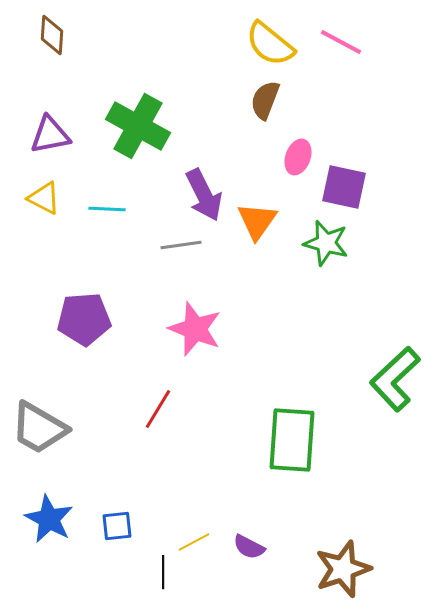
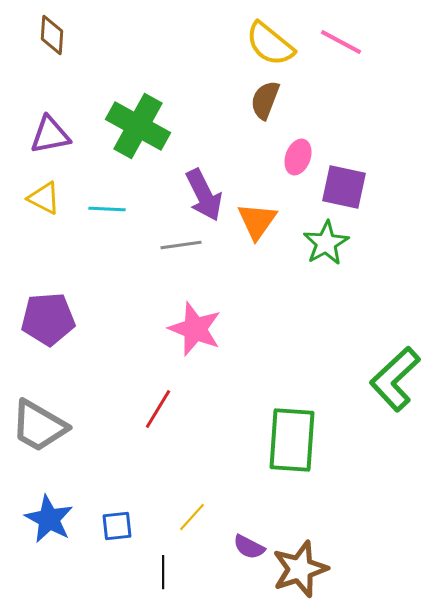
green star: rotated 27 degrees clockwise
purple pentagon: moved 36 px left
gray trapezoid: moved 2 px up
yellow line: moved 2 px left, 25 px up; rotated 20 degrees counterclockwise
brown star: moved 43 px left
